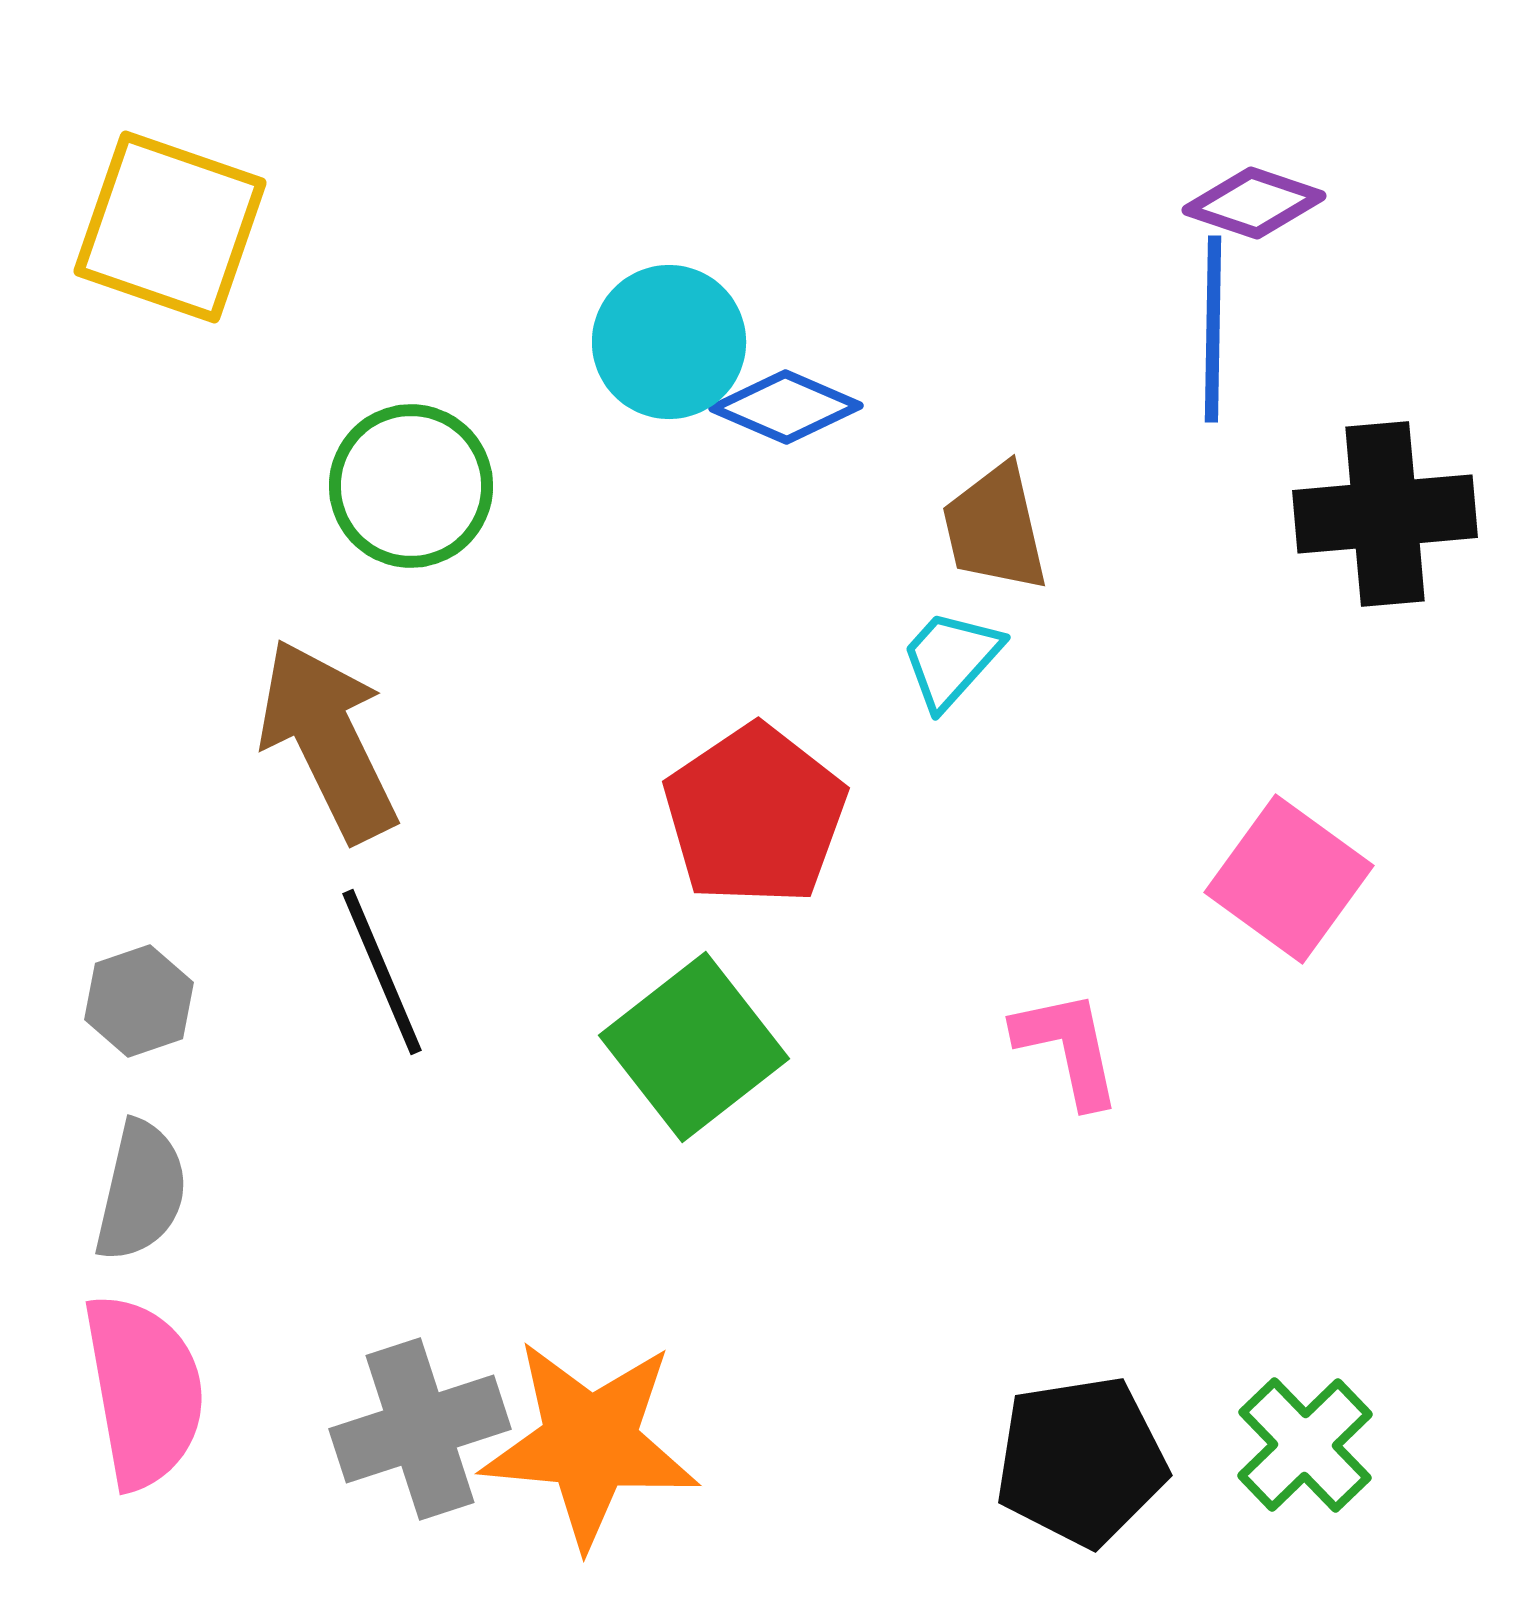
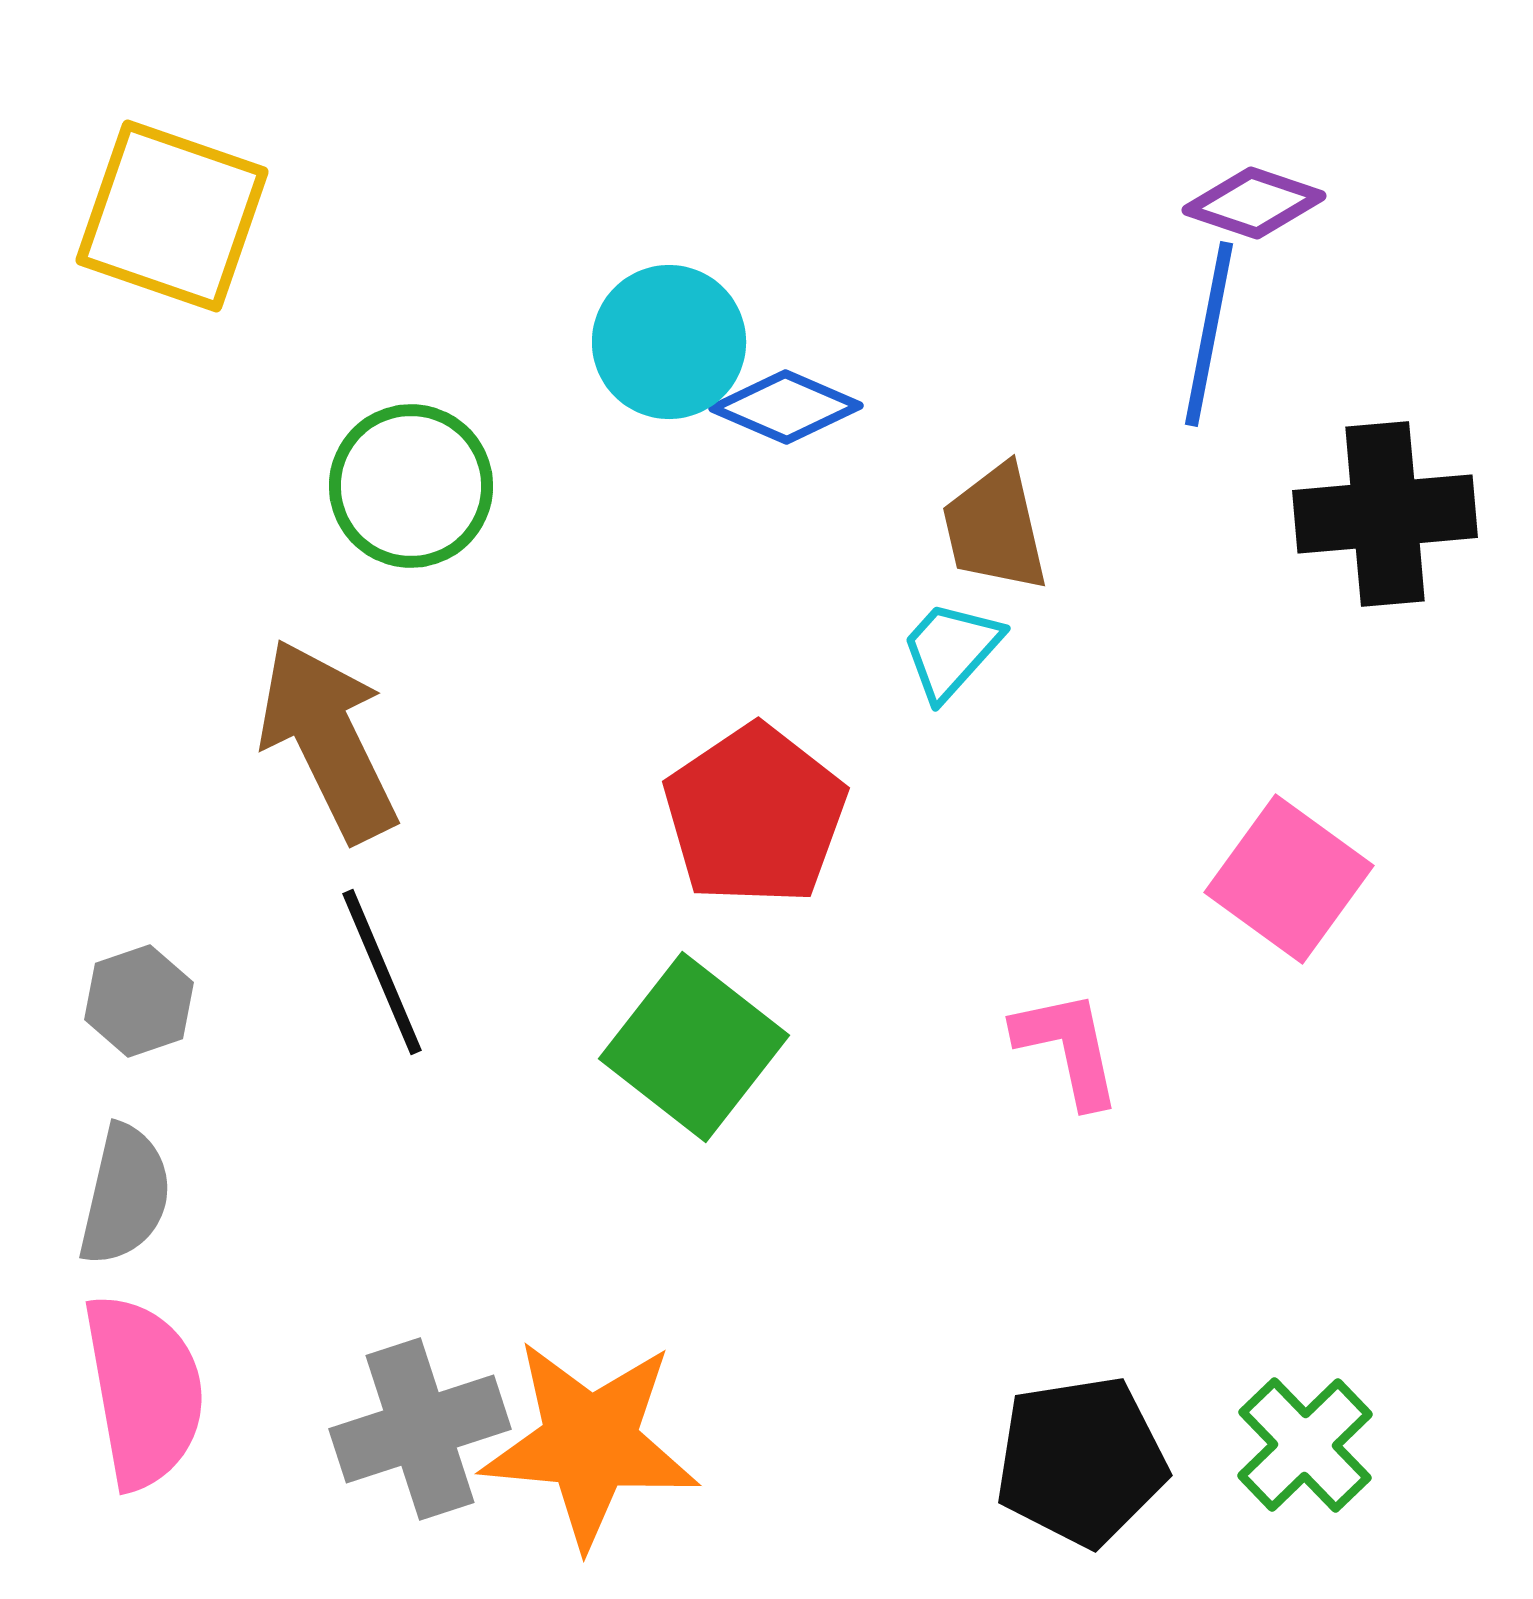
yellow square: moved 2 px right, 11 px up
blue line: moved 4 px left, 5 px down; rotated 10 degrees clockwise
cyan trapezoid: moved 9 px up
green square: rotated 14 degrees counterclockwise
gray semicircle: moved 16 px left, 4 px down
